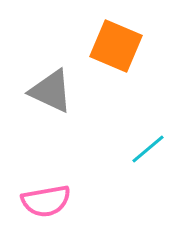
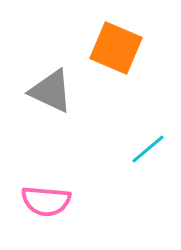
orange square: moved 2 px down
pink semicircle: rotated 15 degrees clockwise
